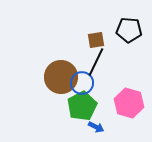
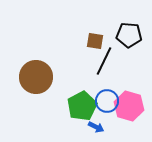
black pentagon: moved 5 px down
brown square: moved 1 px left, 1 px down; rotated 18 degrees clockwise
black line: moved 8 px right, 1 px up
brown circle: moved 25 px left
blue circle: moved 25 px right, 18 px down
pink hexagon: moved 3 px down
